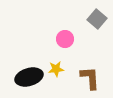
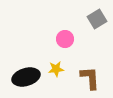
gray square: rotated 18 degrees clockwise
black ellipse: moved 3 px left
